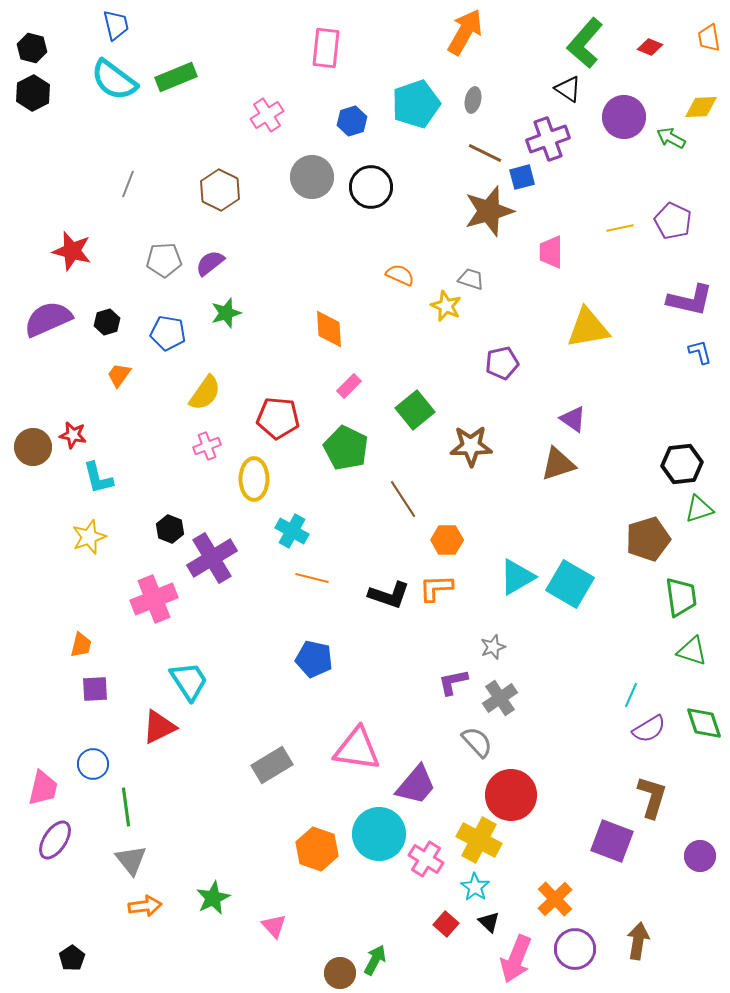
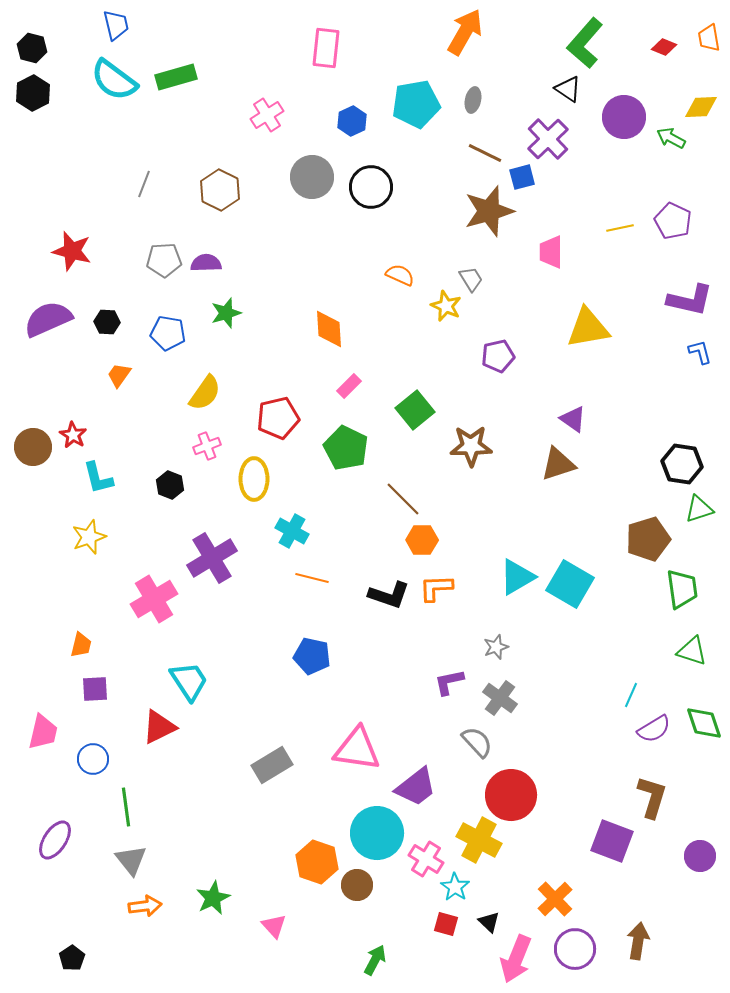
red diamond at (650, 47): moved 14 px right
green rectangle at (176, 77): rotated 6 degrees clockwise
cyan pentagon at (416, 104): rotated 9 degrees clockwise
blue hexagon at (352, 121): rotated 8 degrees counterclockwise
purple cross at (548, 139): rotated 24 degrees counterclockwise
gray line at (128, 184): moved 16 px right
purple semicircle at (210, 263): moved 4 px left; rotated 36 degrees clockwise
gray trapezoid at (471, 279): rotated 40 degrees clockwise
black hexagon at (107, 322): rotated 20 degrees clockwise
purple pentagon at (502, 363): moved 4 px left, 7 px up
red pentagon at (278, 418): rotated 18 degrees counterclockwise
red star at (73, 435): rotated 20 degrees clockwise
black hexagon at (682, 464): rotated 15 degrees clockwise
brown line at (403, 499): rotated 12 degrees counterclockwise
black hexagon at (170, 529): moved 44 px up
orange hexagon at (447, 540): moved 25 px left
green trapezoid at (681, 597): moved 1 px right, 8 px up
pink cross at (154, 599): rotated 9 degrees counterclockwise
gray star at (493, 647): moved 3 px right
blue pentagon at (314, 659): moved 2 px left, 3 px up
purple L-shape at (453, 682): moved 4 px left
gray cross at (500, 698): rotated 20 degrees counterclockwise
purple semicircle at (649, 729): moved 5 px right
blue circle at (93, 764): moved 5 px up
purple trapezoid at (416, 785): moved 2 px down; rotated 12 degrees clockwise
pink trapezoid at (43, 788): moved 56 px up
cyan circle at (379, 834): moved 2 px left, 1 px up
orange hexagon at (317, 849): moved 13 px down
cyan star at (475, 887): moved 20 px left
red square at (446, 924): rotated 25 degrees counterclockwise
brown circle at (340, 973): moved 17 px right, 88 px up
